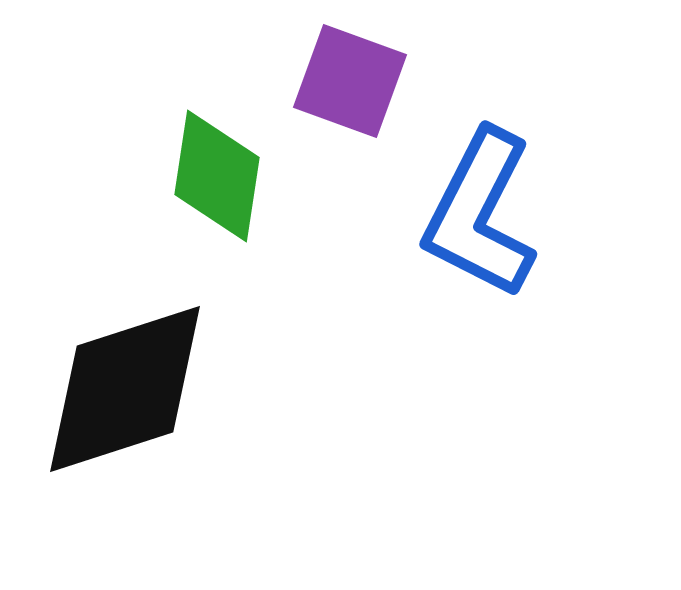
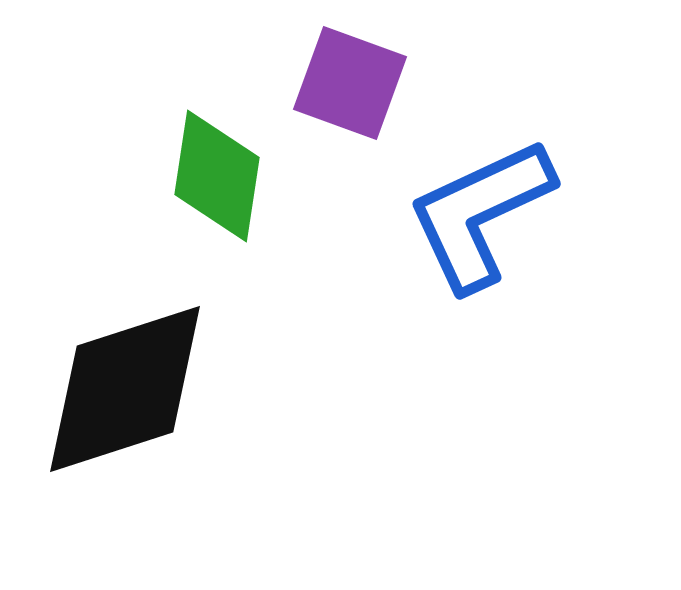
purple square: moved 2 px down
blue L-shape: rotated 38 degrees clockwise
